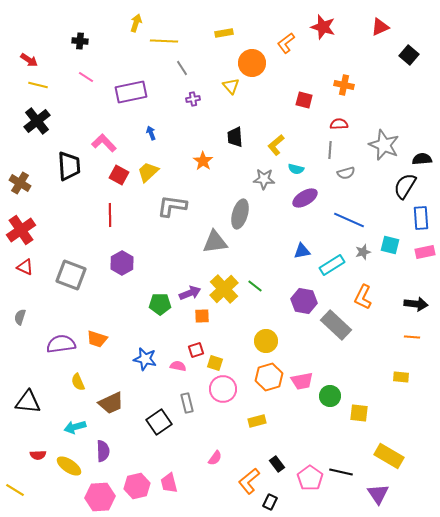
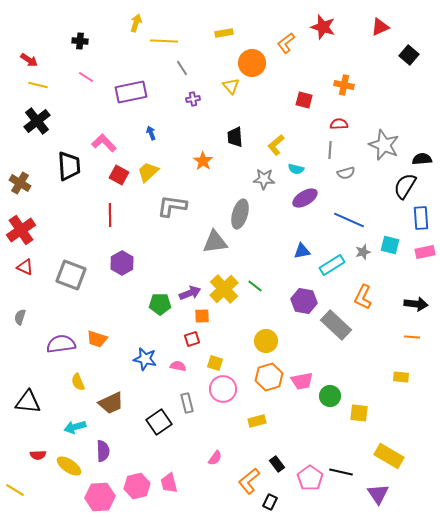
red square at (196, 350): moved 4 px left, 11 px up
